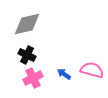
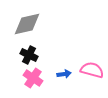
black cross: moved 2 px right
blue arrow: rotated 136 degrees clockwise
pink cross: rotated 30 degrees counterclockwise
